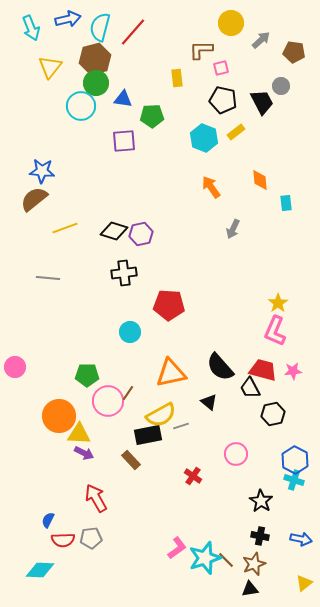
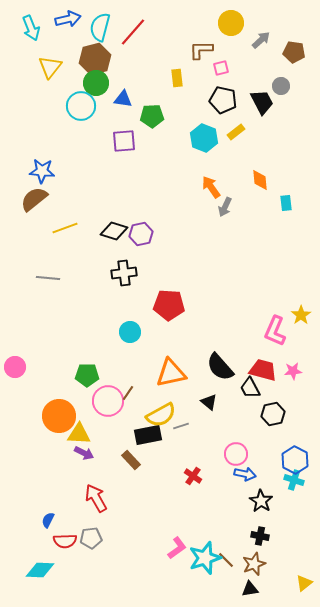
gray arrow at (233, 229): moved 8 px left, 22 px up
yellow star at (278, 303): moved 23 px right, 12 px down
blue arrow at (301, 539): moved 56 px left, 65 px up
red semicircle at (63, 540): moved 2 px right, 1 px down
